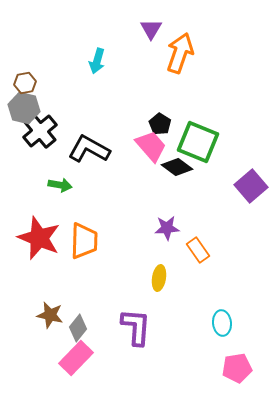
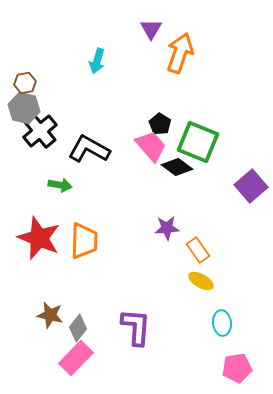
yellow ellipse: moved 42 px right, 3 px down; rotated 70 degrees counterclockwise
